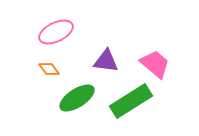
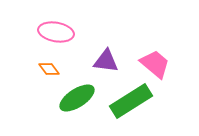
pink ellipse: rotated 36 degrees clockwise
